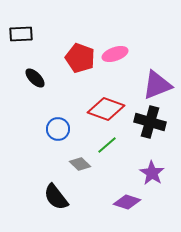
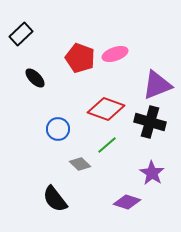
black rectangle: rotated 40 degrees counterclockwise
black semicircle: moved 1 px left, 2 px down
